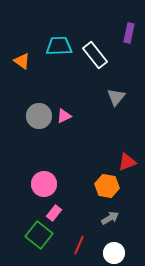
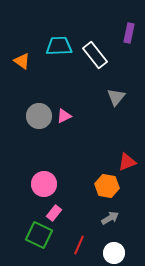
green square: rotated 12 degrees counterclockwise
